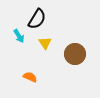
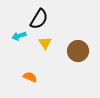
black semicircle: moved 2 px right
cyan arrow: rotated 104 degrees clockwise
brown circle: moved 3 px right, 3 px up
